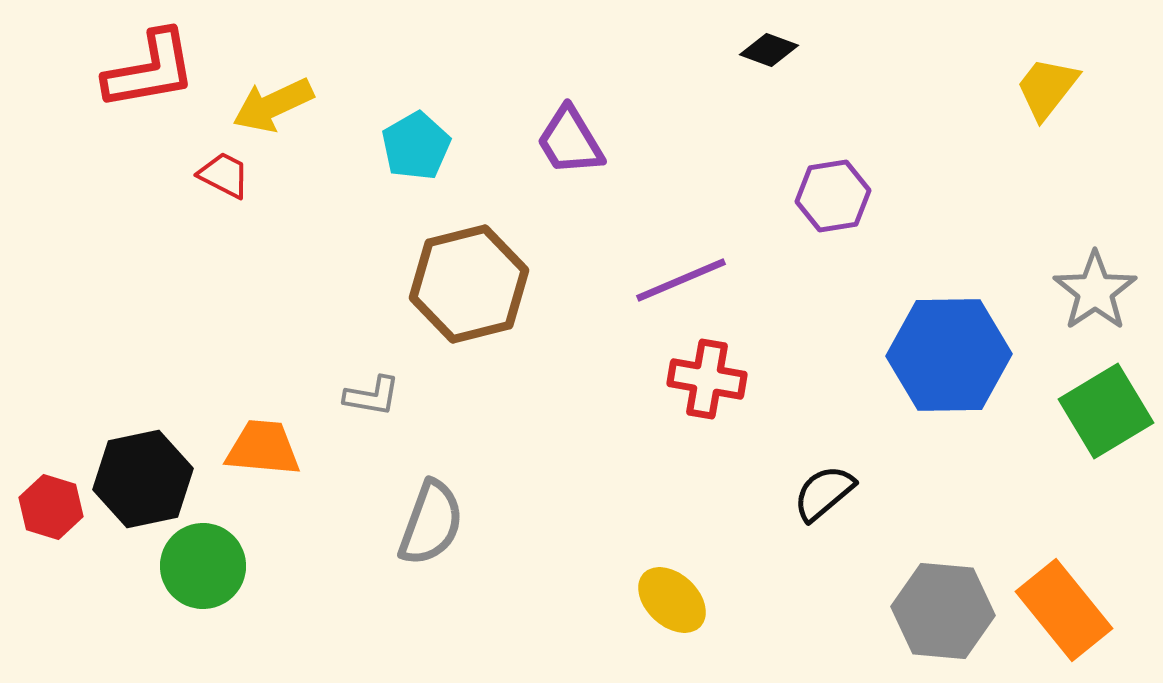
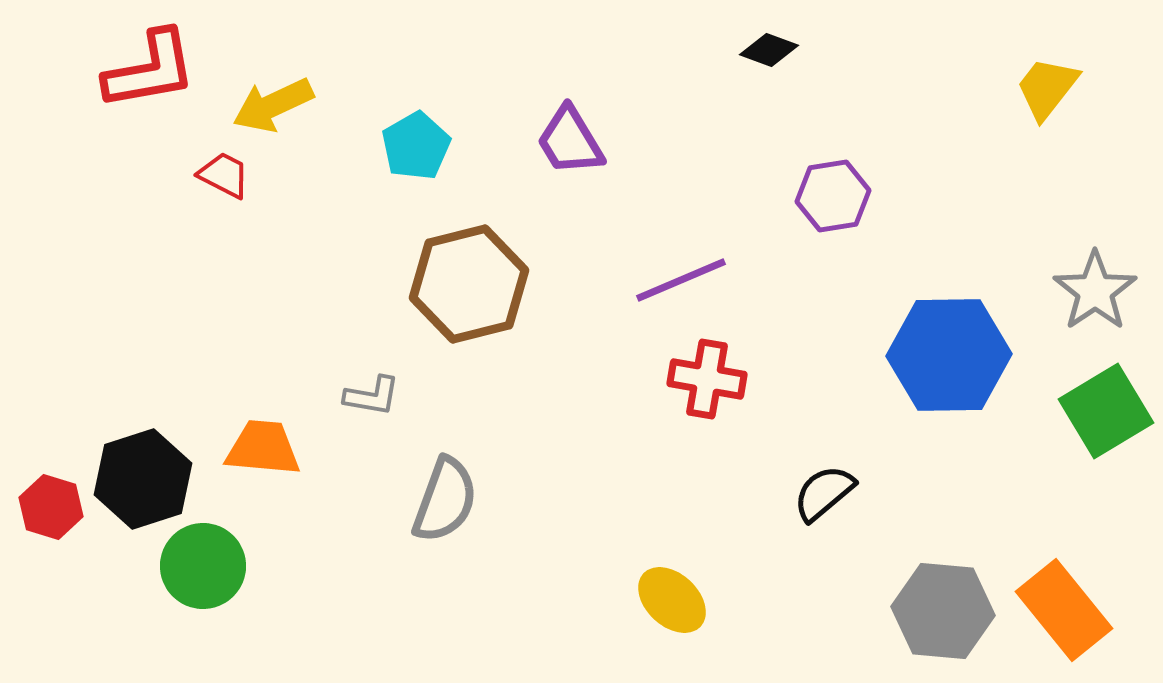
black hexagon: rotated 6 degrees counterclockwise
gray semicircle: moved 14 px right, 23 px up
